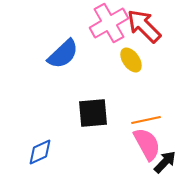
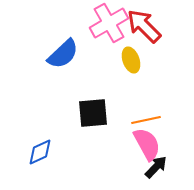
yellow ellipse: rotated 15 degrees clockwise
black arrow: moved 9 px left, 5 px down
